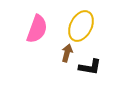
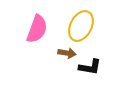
brown arrow: rotated 84 degrees clockwise
